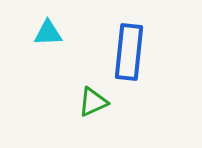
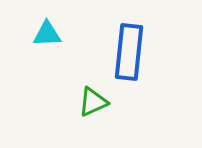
cyan triangle: moved 1 px left, 1 px down
